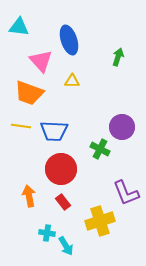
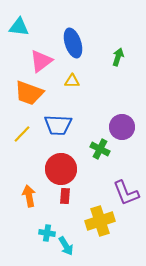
blue ellipse: moved 4 px right, 3 px down
pink triangle: rotated 35 degrees clockwise
yellow line: moved 1 px right, 8 px down; rotated 54 degrees counterclockwise
blue trapezoid: moved 4 px right, 6 px up
red rectangle: moved 2 px right, 6 px up; rotated 42 degrees clockwise
